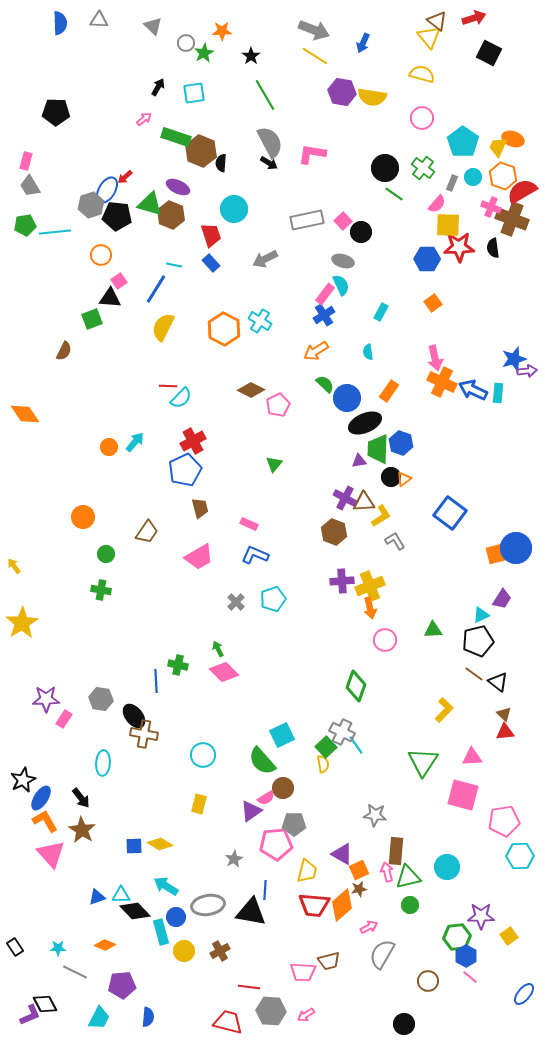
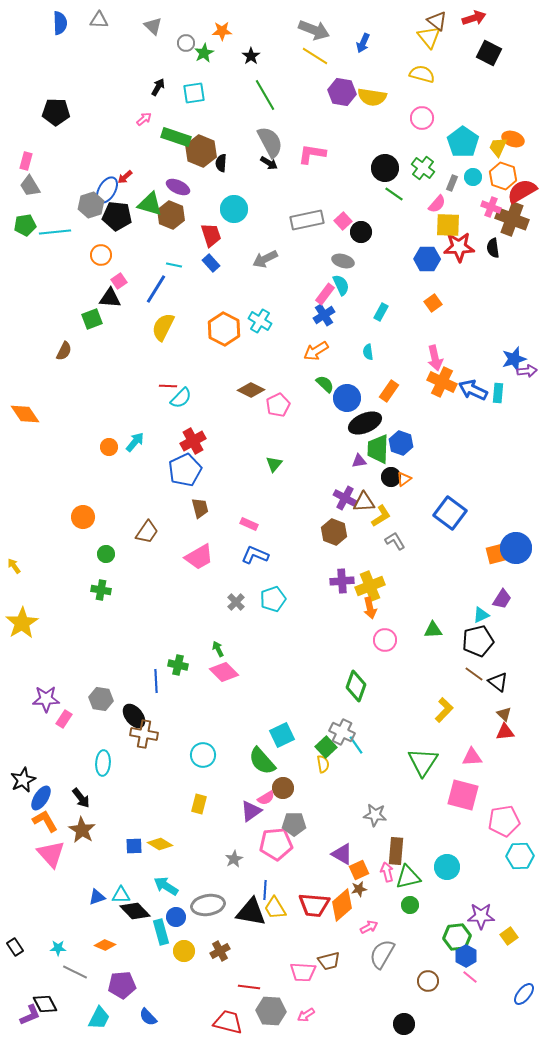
yellow trapezoid at (307, 871): moved 32 px left, 37 px down; rotated 135 degrees clockwise
blue semicircle at (148, 1017): rotated 132 degrees clockwise
